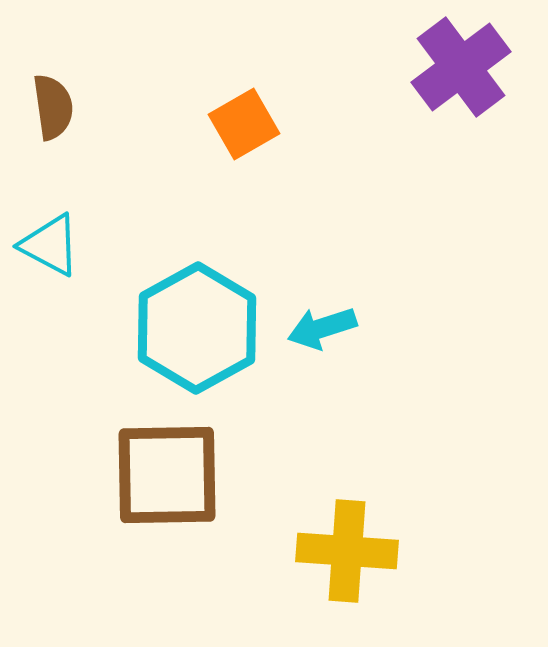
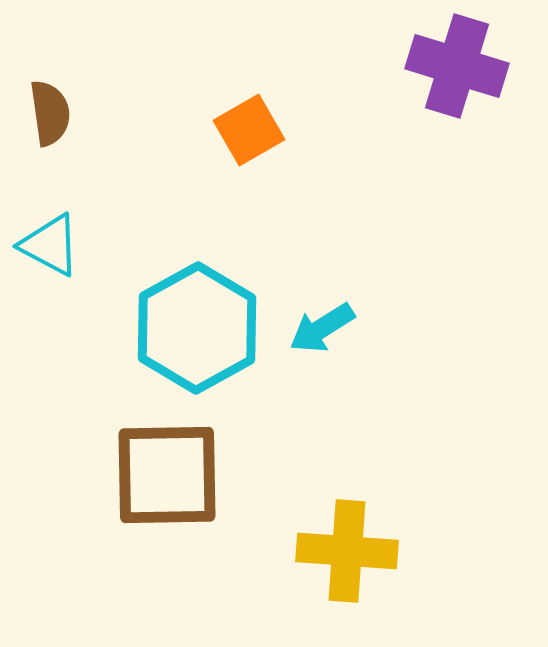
purple cross: moved 4 px left, 1 px up; rotated 36 degrees counterclockwise
brown semicircle: moved 3 px left, 6 px down
orange square: moved 5 px right, 6 px down
cyan arrow: rotated 14 degrees counterclockwise
